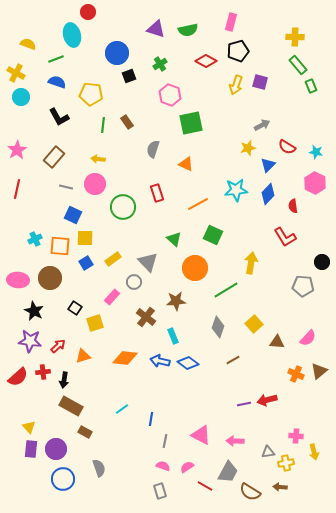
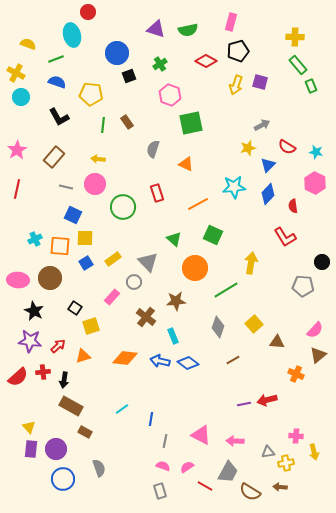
cyan star at (236, 190): moved 2 px left, 3 px up
yellow square at (95, 323): moved 4 px left, 3 px down
pink semicircle at (308, 338): moved 7 px right, 8 px up
brown triangle at (319, 371): moved 1 px left, 16 px up
